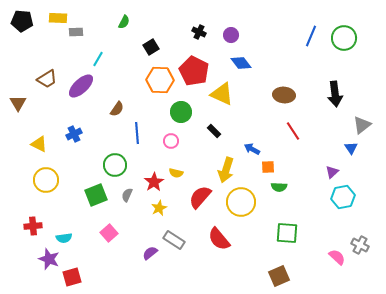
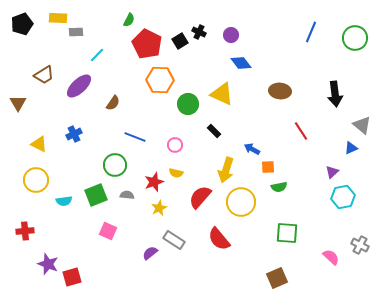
black pentagon at (22, 21): moved 3 px down; rotated 25 degrees counterclockwise
green semicircle at (124, 22): moved 5 px right, 2 px up
blue line at (311, 36): moved 4 px up
green circle at (344, 38): moved 11 px right
black square at (151, 47): moved 29 px right, 6 px up
cyan line at (98, 59): moved 1 px left, 4 px up; rotated 14 degrees clockwise
red pentagon at (194, 71): moved 47 px left, 27 px up
brown trapezoid at (47, 79): moved 3 px left, 4 px up
purple ellipse at (81, 86): moved 2 px left
brown ellipse at (284, 95): moved 4 px left, 4 px up
brown semicircle at (117, 109): moved 4 px left, 6 px up
green circle at (181, 112): moved 7 px right, 8 px up
gray triangle at (362, 125): rotated 42 degrees counterclockwise
red line at (293, 131): moved 8 px right
blue line at (137, 133): moved 2 px left, 4 px down; rotated 65 degrees counterclockwise
pink circle at (171, 141): moved 4 px right, 4 px down
blue triangle at (351, 148): rotated 40 degrees clockwise
yellow circle at (46, 180): moved 10 px left
red star at (154, 182): rotated 12 degrees clockwise
green semicircle at (279, 187): rotated 14 degrees counterclockwise
gray semicircle at (127, 195): rotated 72 degrees clockwise
red cross at (33, 226): moved 8 px left, 5 px down
pink square at (109, 233): moved 1 px left, 2 px up; rotated 24 degrees counterclockwise
cyan semicircle at (64, 238): moved 37 px up
pink semicircle at (337, 257): moved 6 px left
purple star at (49, 259): moved 1 px left, 5 px down
brown square at (279, 276): moved 2 px left, 2 px down
